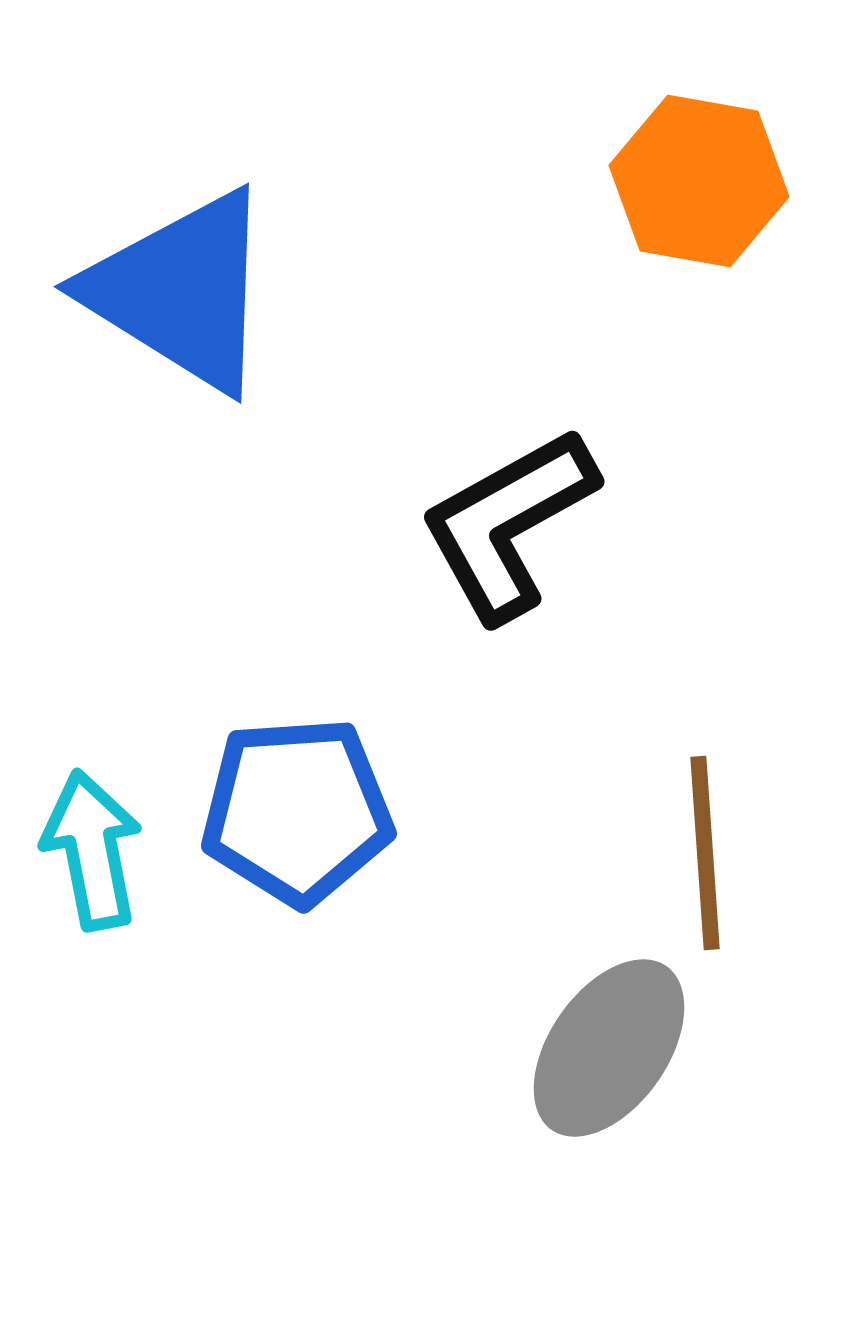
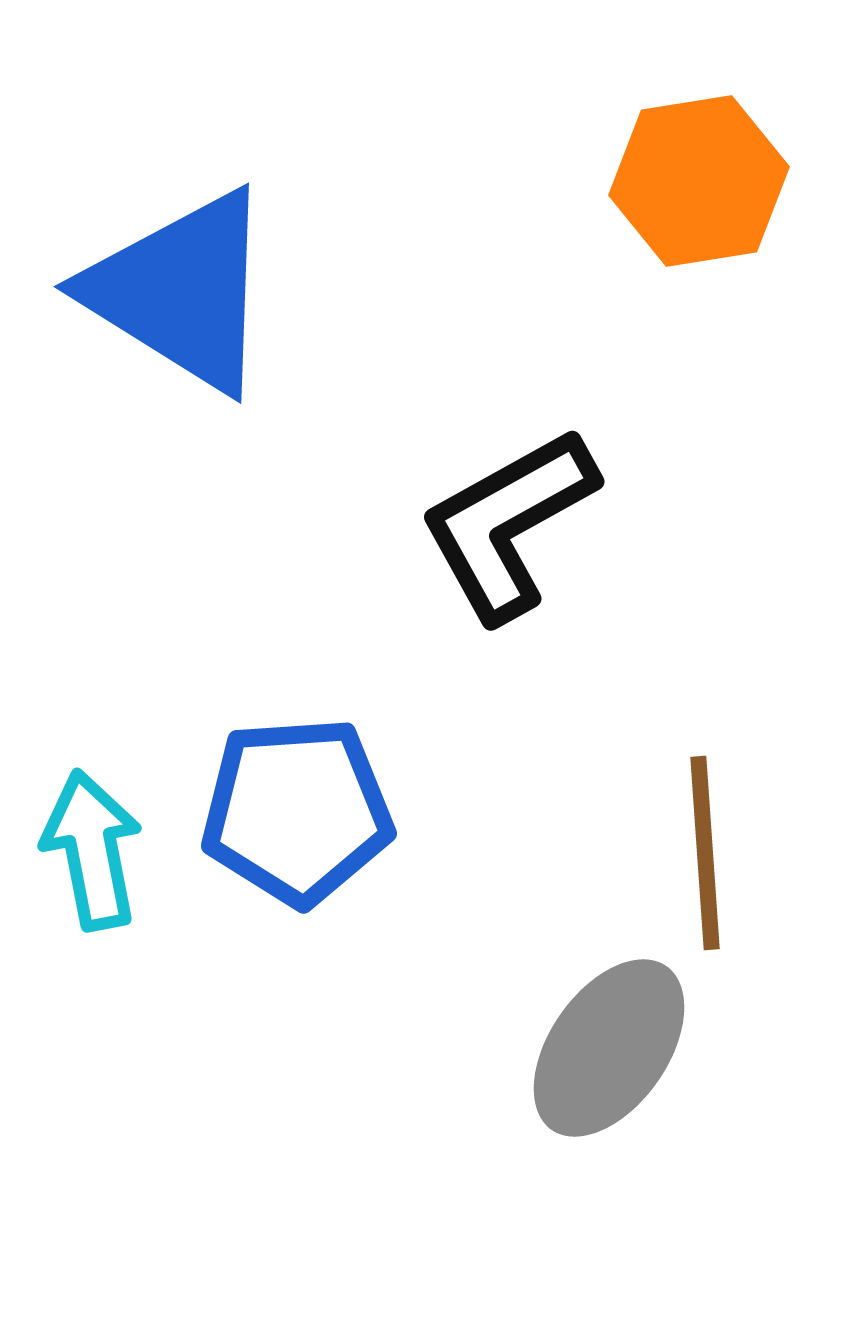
orange hexagon: rotated 19 degrees counterclockwise
